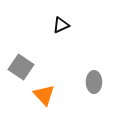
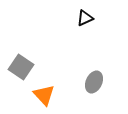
black triangle: moved 24 px right, 7 px up
gray ellipse: rotated 25 degrees clockwise
